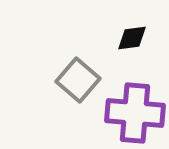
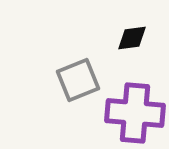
gray square: rotated 27 degrees clockwise
